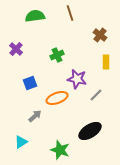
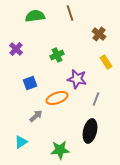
brown cross: moved 1 px left, 1 px up
yellow rectangle: rotated 32 degrees counterclockwise
gray line: moved 4 px down; rotated 24 degrees counterclockwise
gray arrow: moved 1 px right
black ellipse: rotated 45 degrees counterclockwise
green star: rotated 24 degrees counterclockwise
